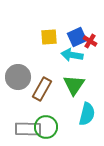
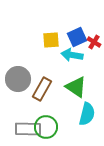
yellow square: moved 2 px right, 3 px down
red cross: moved 4 px right, 1 px down
gray circle: moved 2 px down
green triangle: moved 2 px right, 2 px down; rotated 30 degrees counterclockwise
